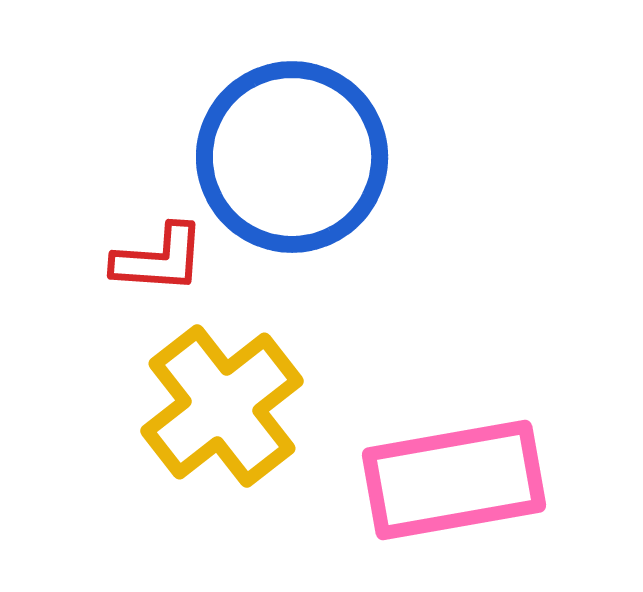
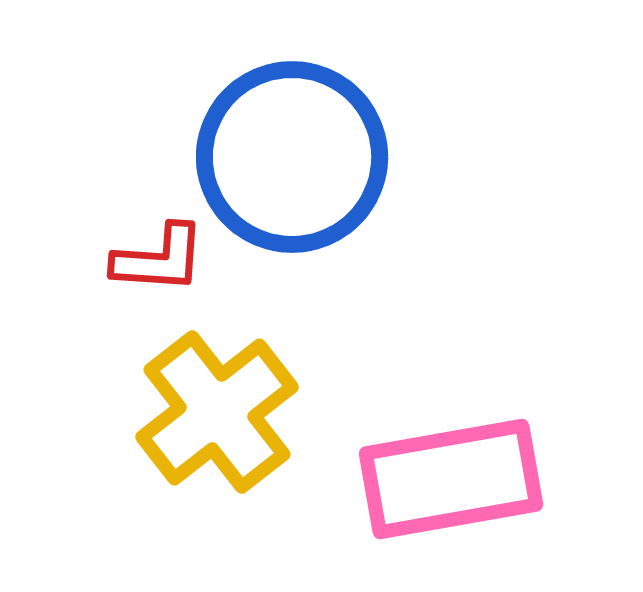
yellow cross: moved 5 px left, 6 px down
pink rectangle: moved 3 px left, 1 px up
